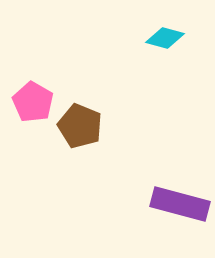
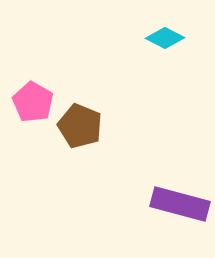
cyan diamond: rotated 12 degrees clockwise
